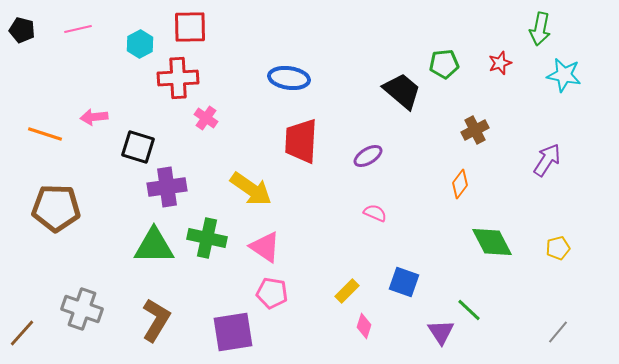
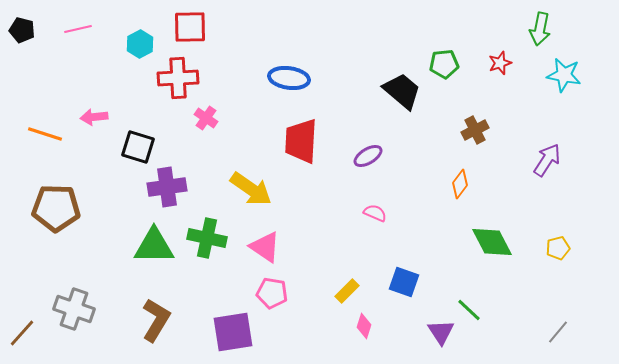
gray cross: moved 8 px left
